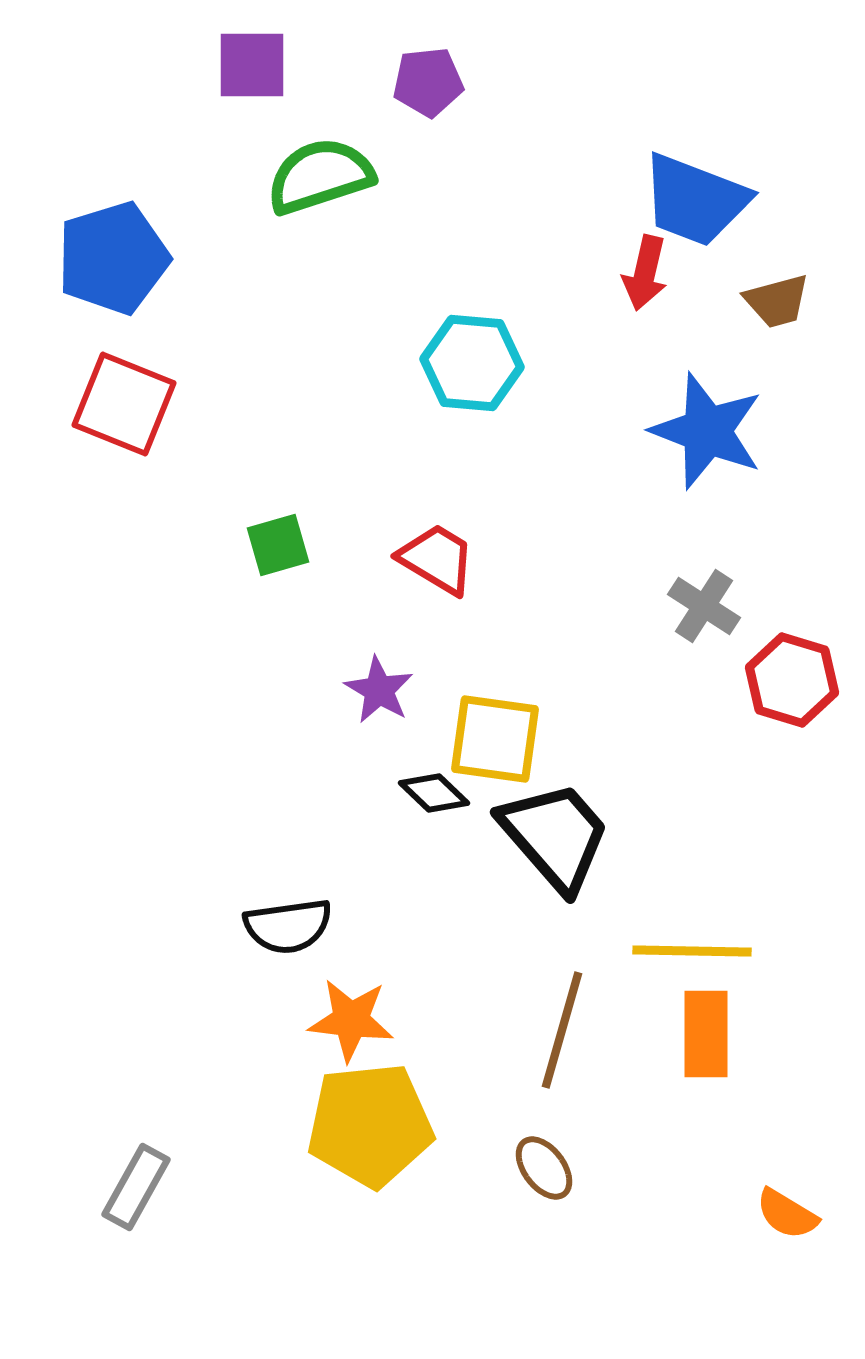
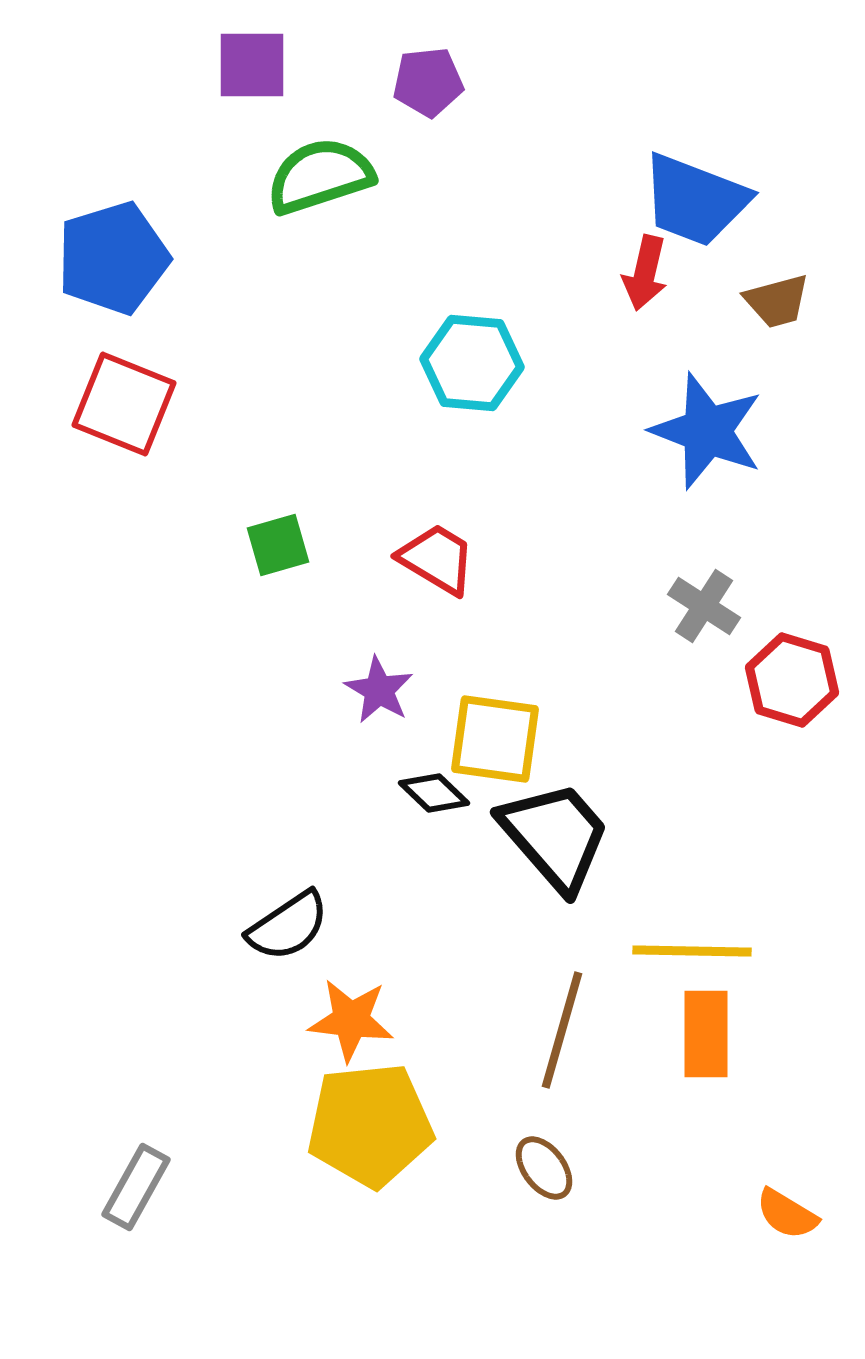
black semicircle: rotated 26 degrees counterclockwise
